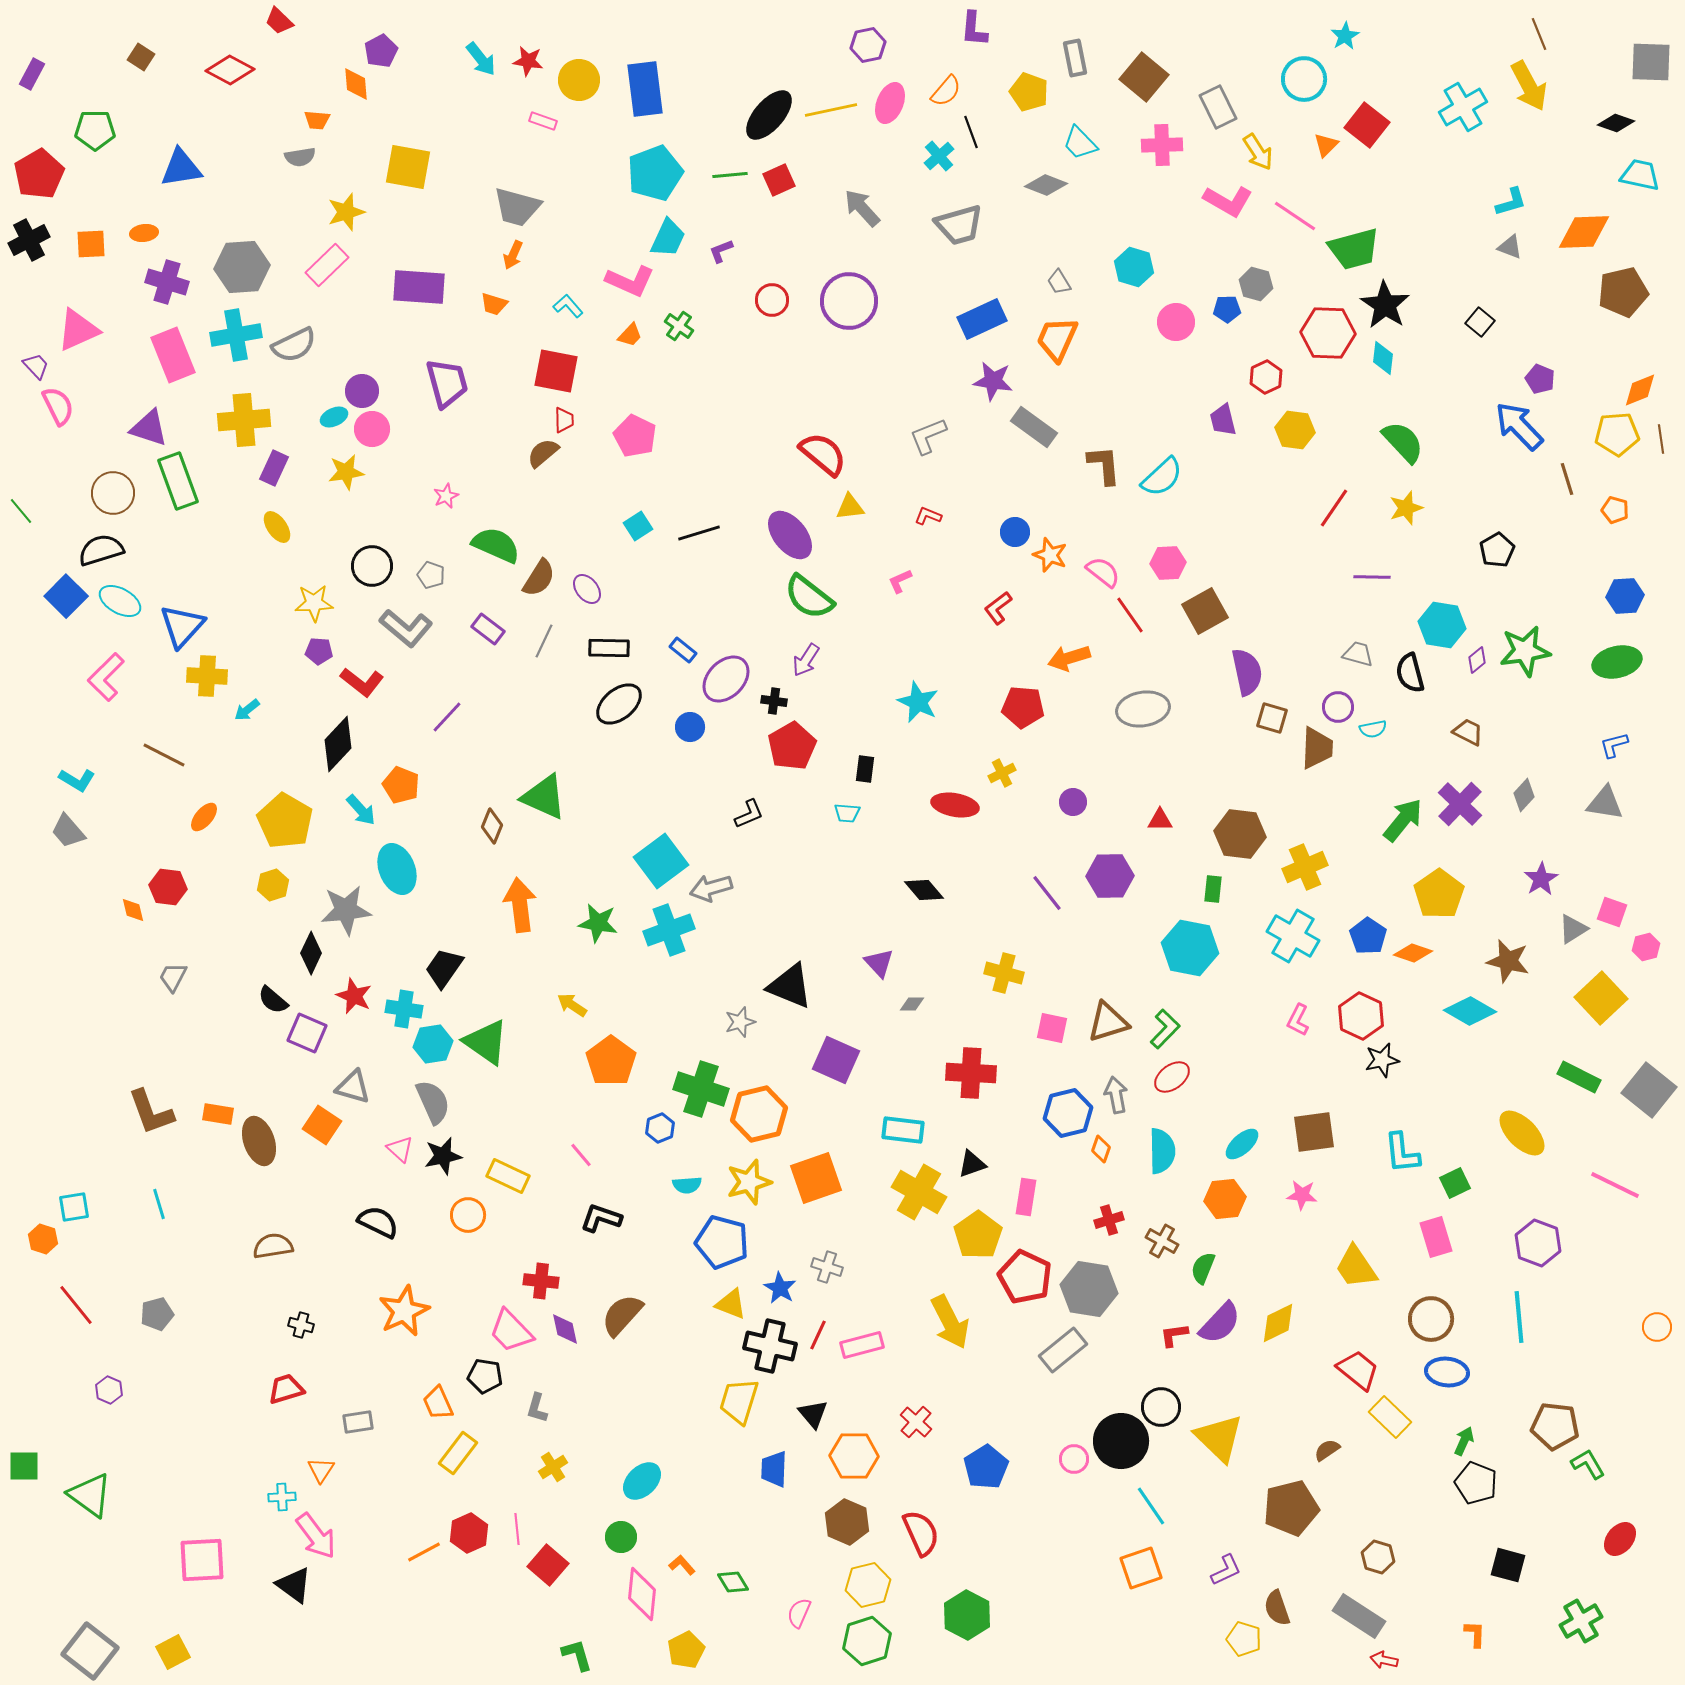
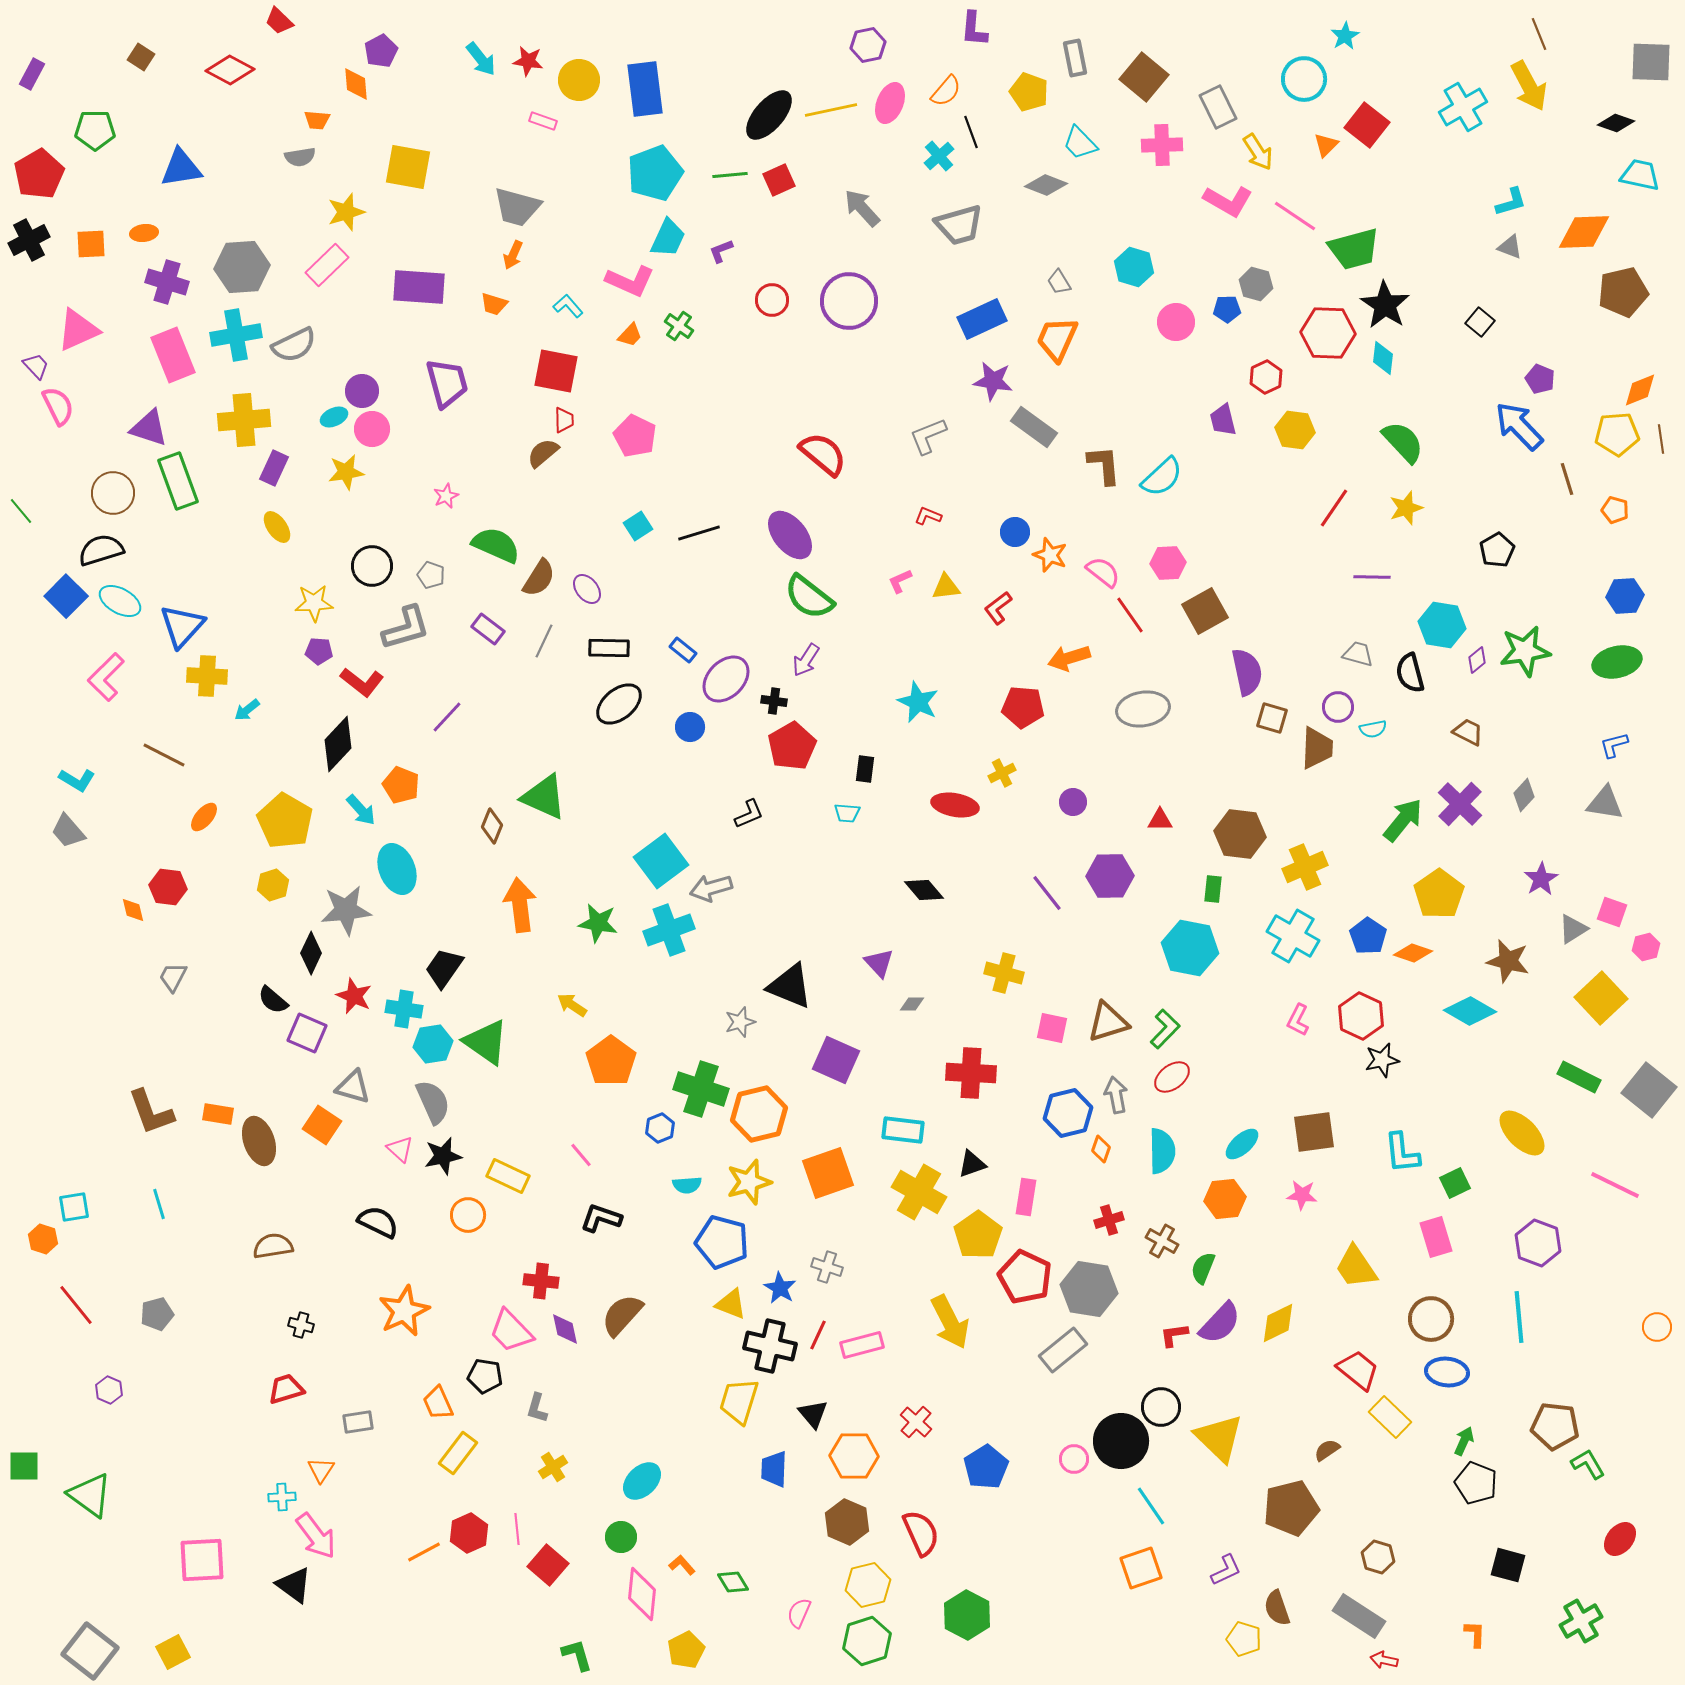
yellow triangle at (850, 507): moved 96 px right, 80 px down
gray L-shape at (406, 628): rotated 56 degrees counterclockwise
orange square at (816, 1178): moved 12 px right, 5 px up
